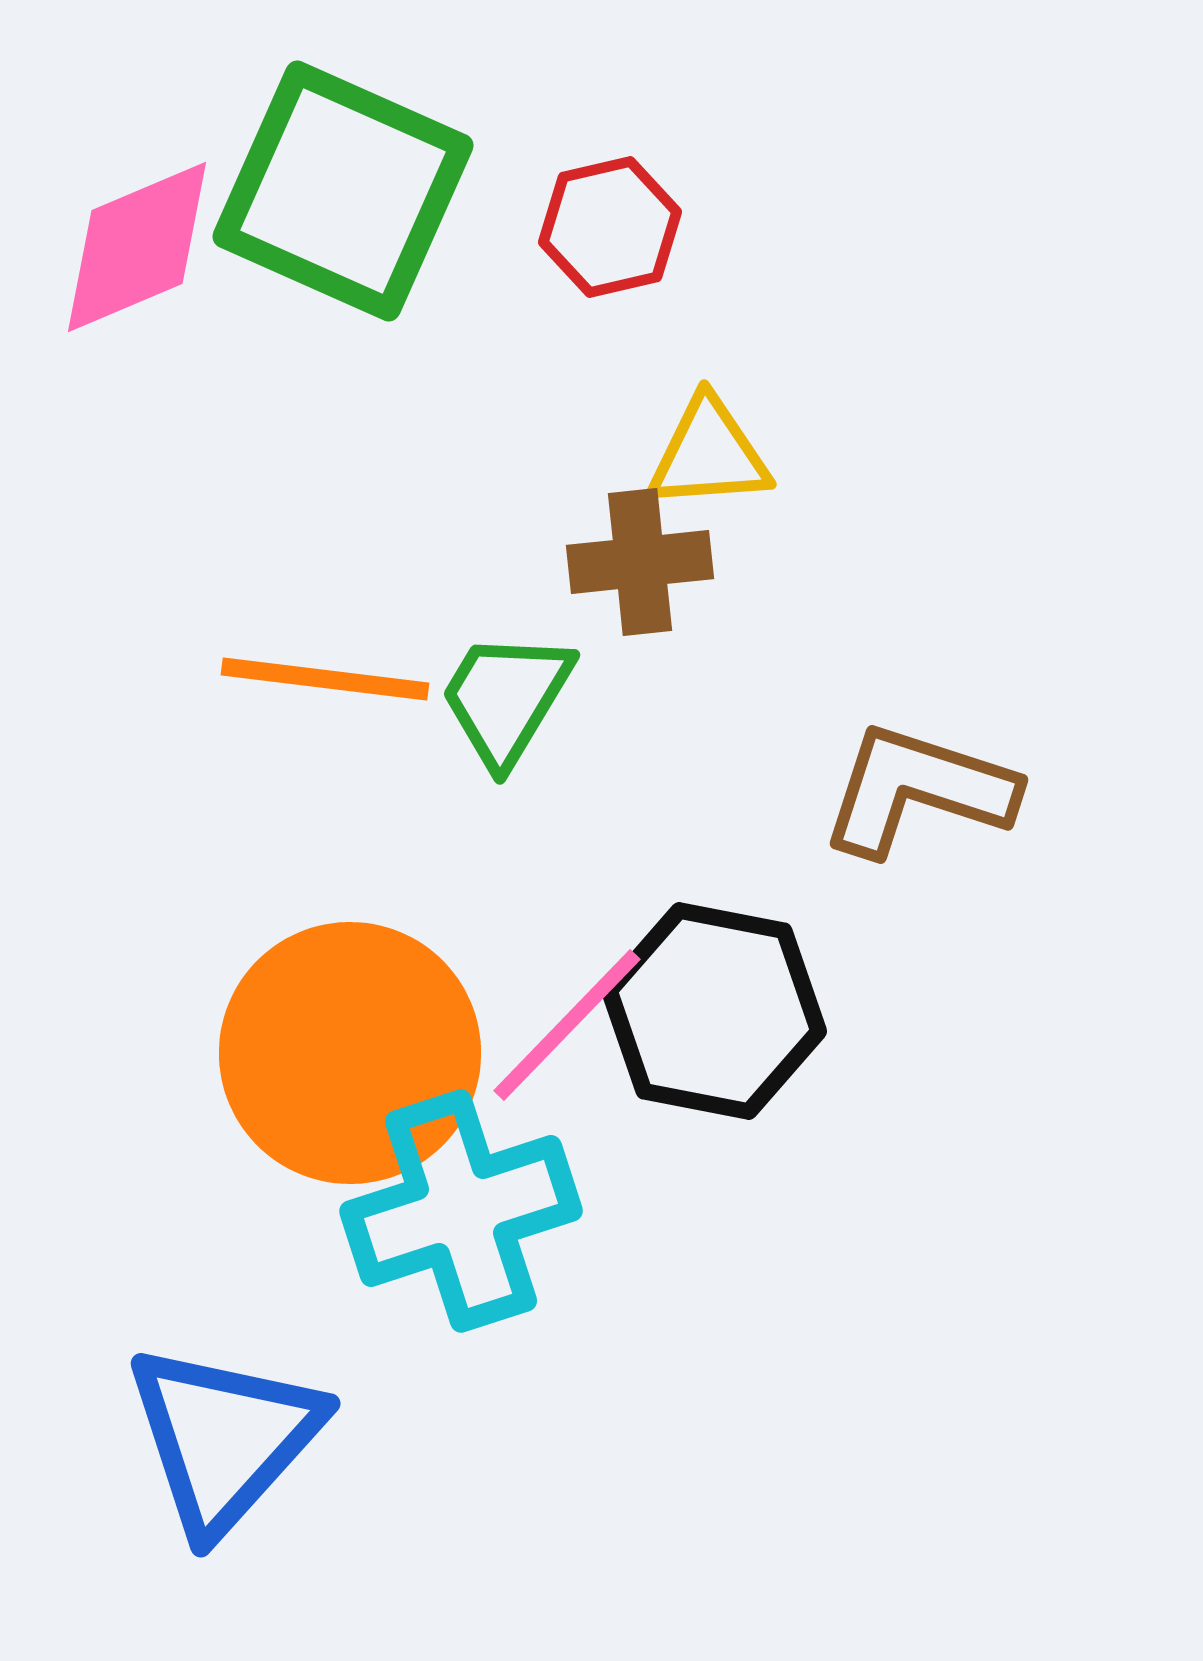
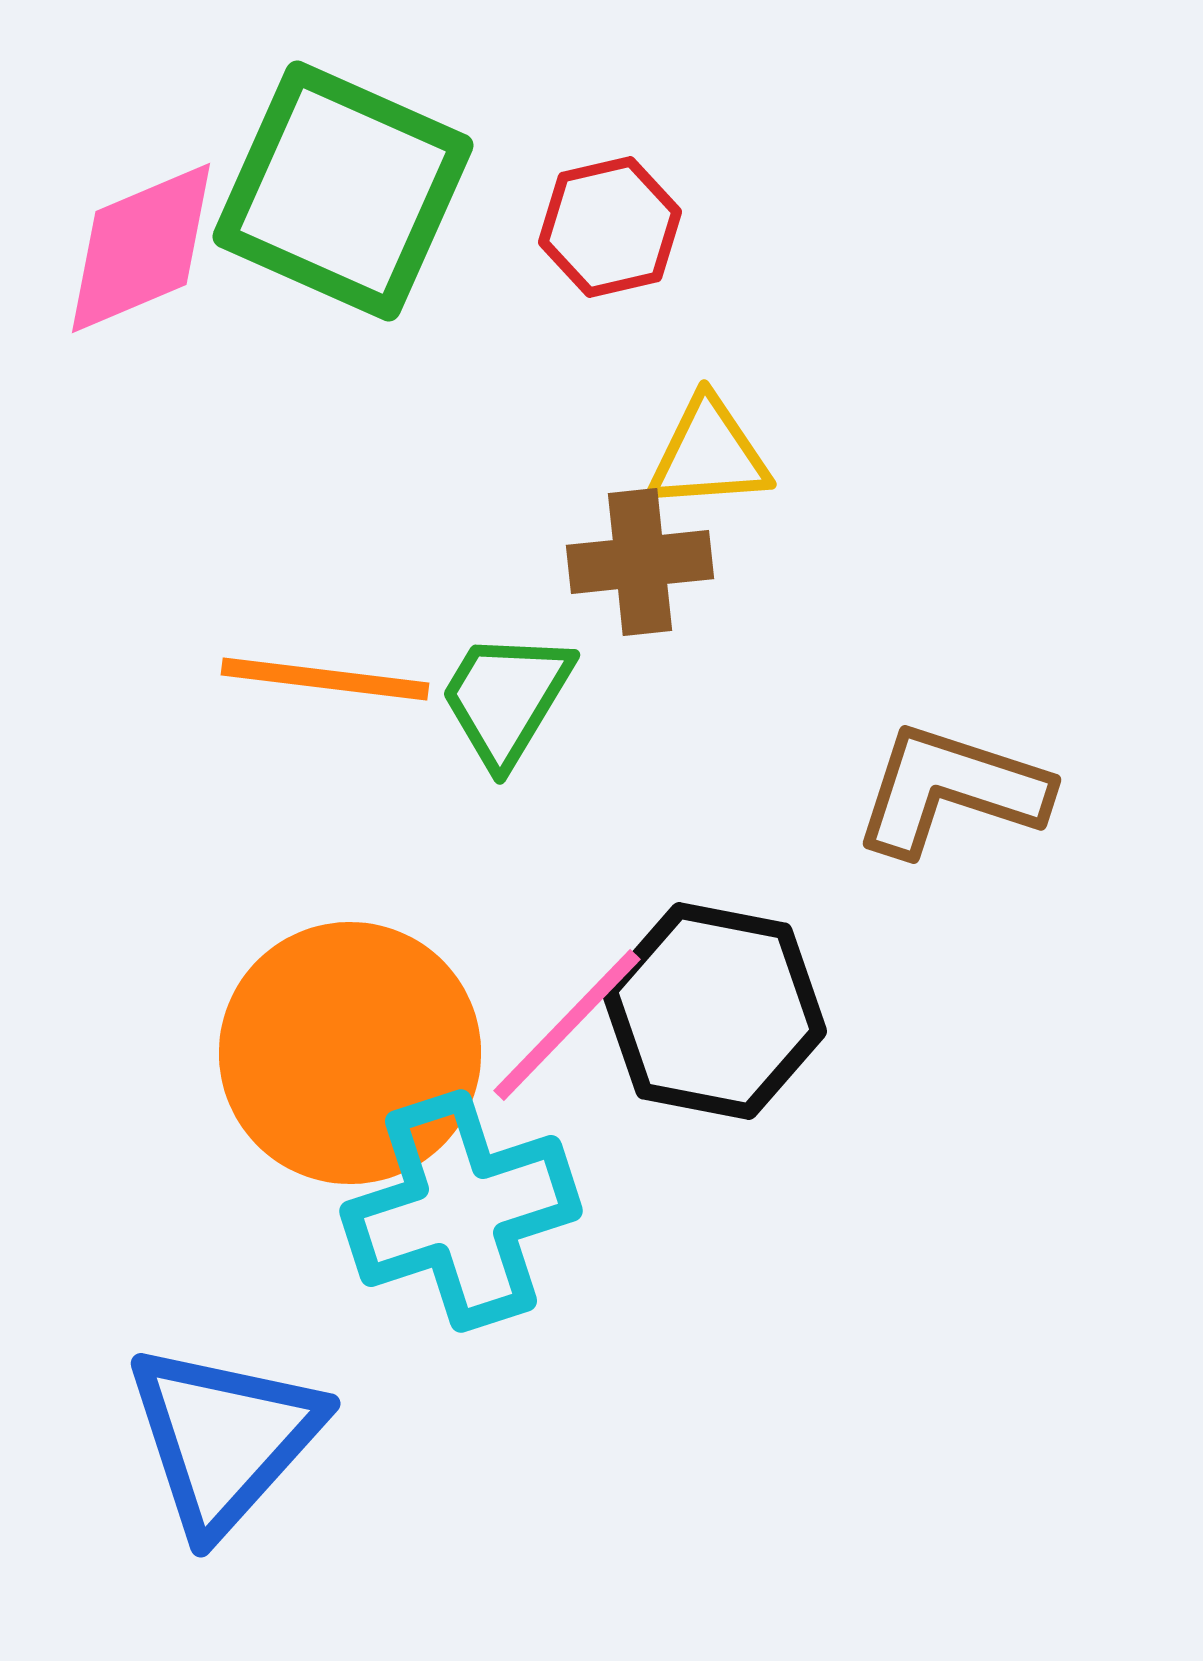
pink diamond: moved 4 px right, 1 px down
brown L-shape: moved 33 px right
